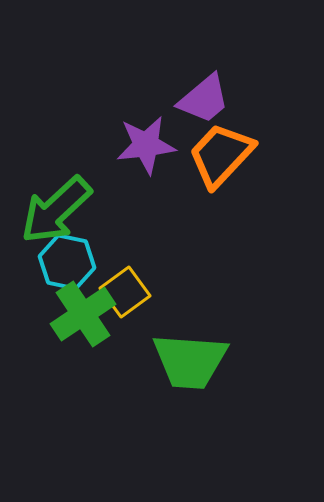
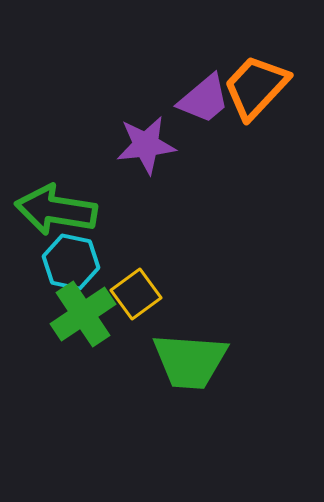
orange trapezoid: moved 35 px right, 68 px up
green arrow: rotated 52 degrees clockwise
cyan hexagon: moved 4 px right
yellow square: moved 11 px right, 2 px down
